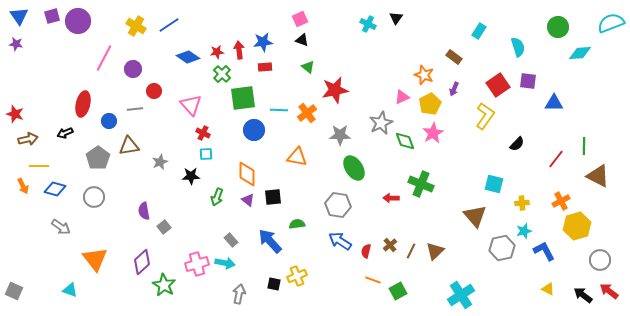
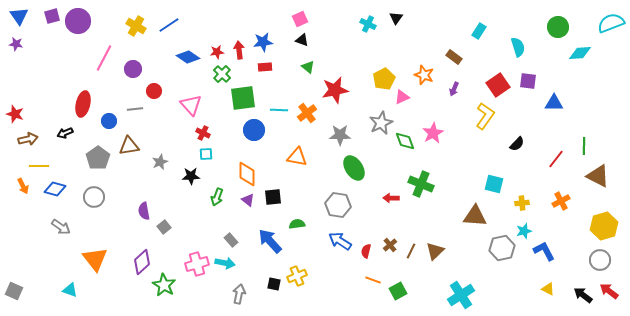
yellow pentagon at (430, 104): moved 46 px left, 25 px up
brown triangle at (475, 216): rotated 45 degrees counterclockwise
yellow hexagon at (577, 226): moved 27 px right
